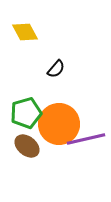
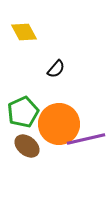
yellow diamond: moved 1 px left
green pentagon: moved 3 px left, 1 px up; rotated 8 degrees counterclockwise
